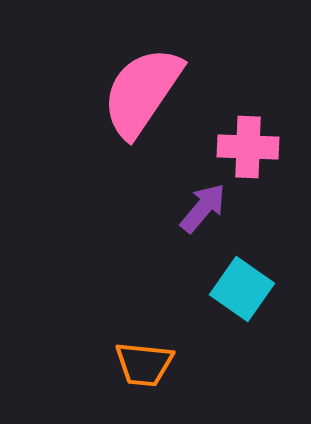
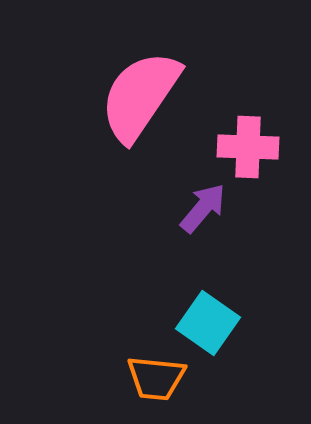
pink semicircle: moved 2 px left, 4 px down
cyan square: moved 34 px left, 34 px down
orange trapezoid: moved 12 px right, 14 px down
